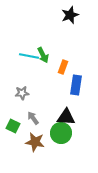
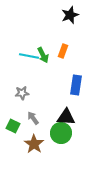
orange rectangle: moved 16 px up
brown star: moved 1 px left, 2 px down; rotated 24 degrees clockwise
